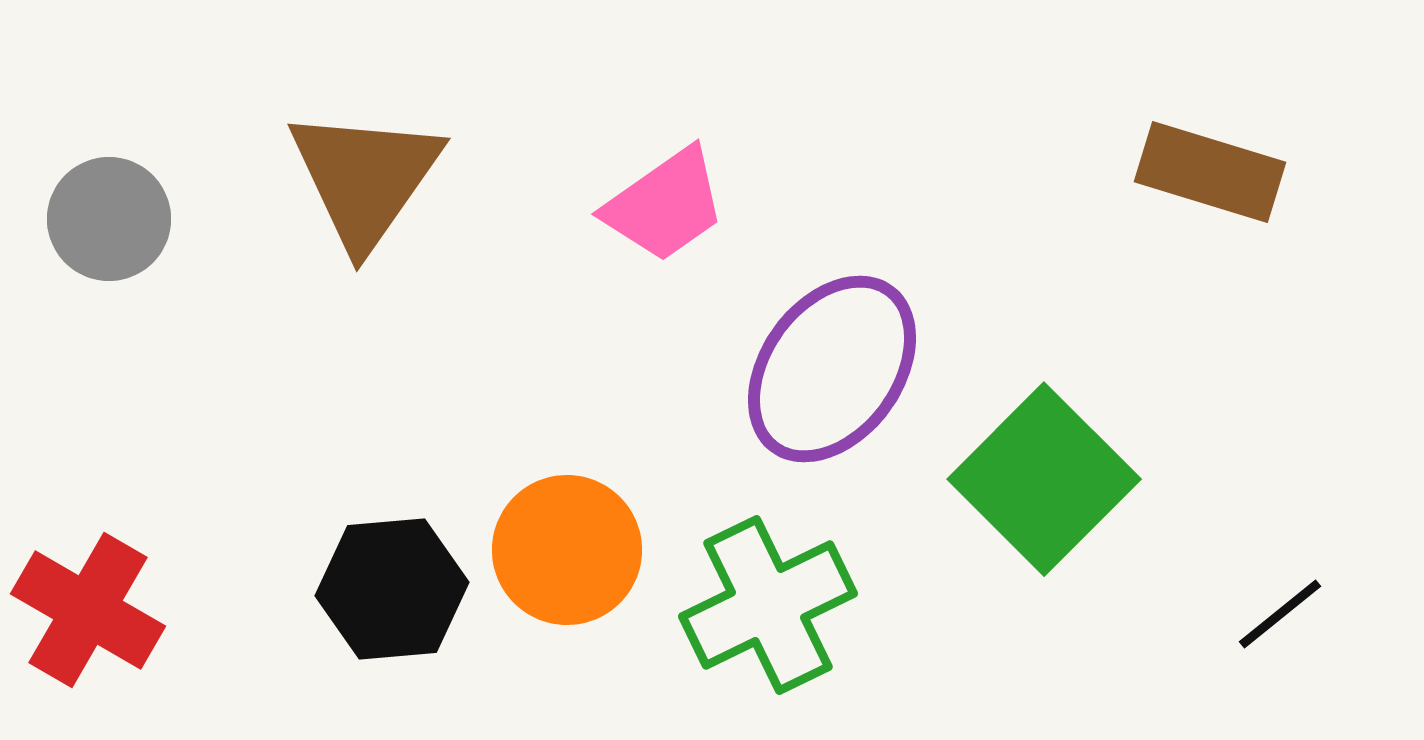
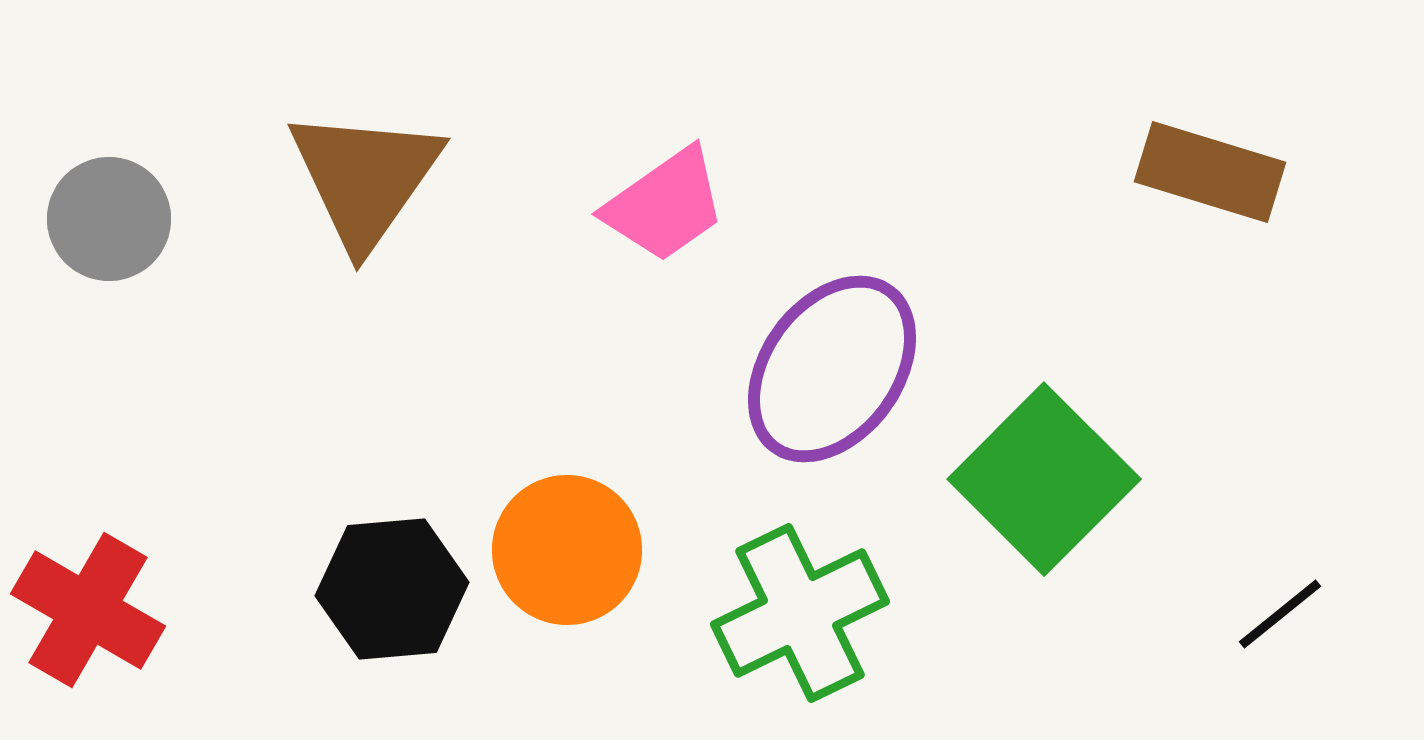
green cross: moved 32 px right, 8 px down
